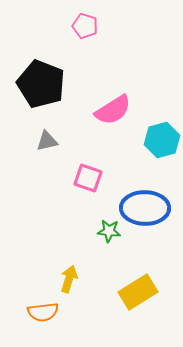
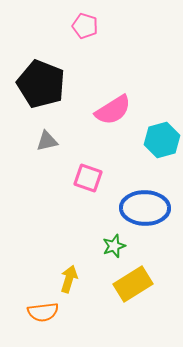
green star: moved 5 px right, 15 px down; rotated 25 degrees counterclockwise
yellow rectangle: moved 5 px left, 8 px up
